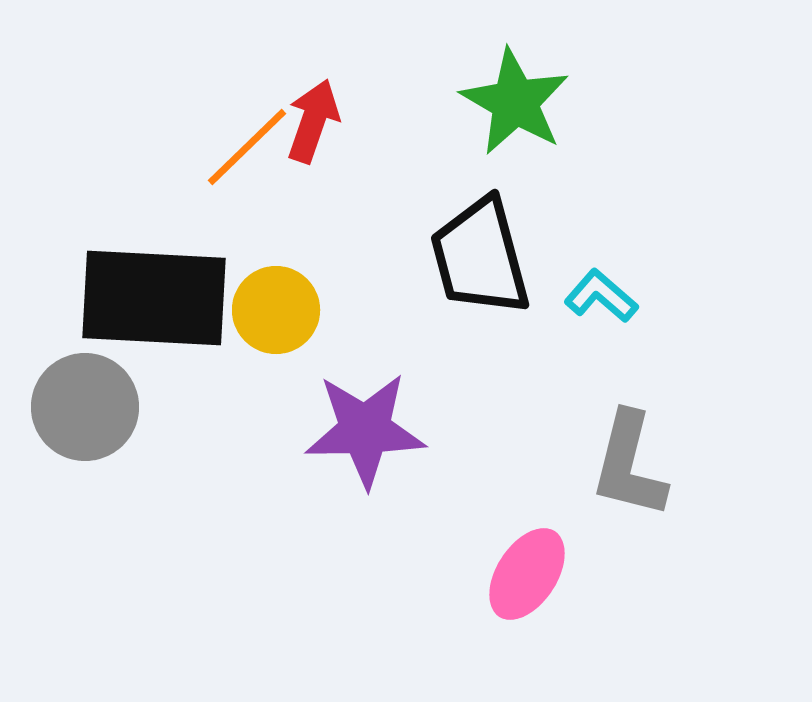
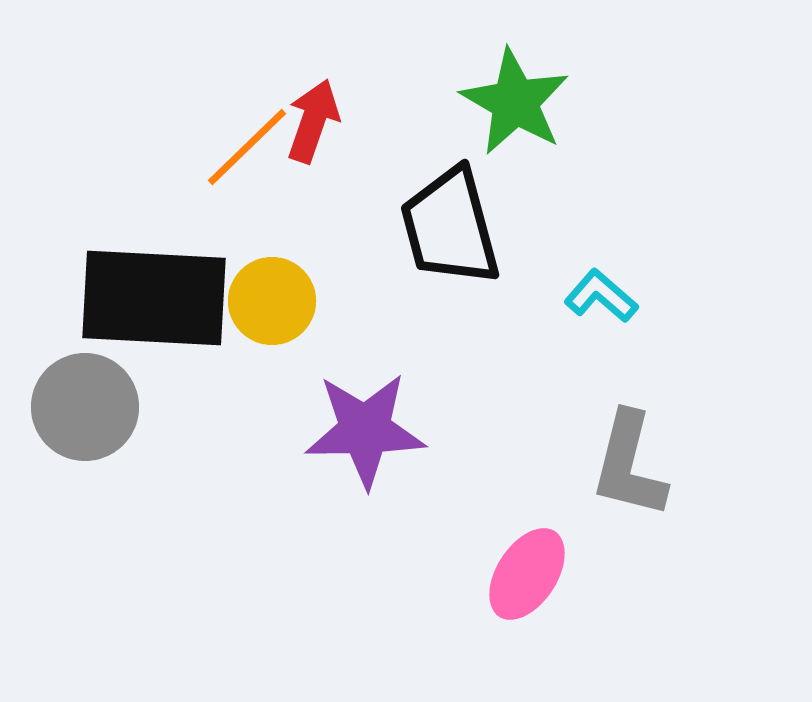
black trapezoid: moved 30 px left, 30 px up
yellow circle: moved 4 px left, 9 px up
